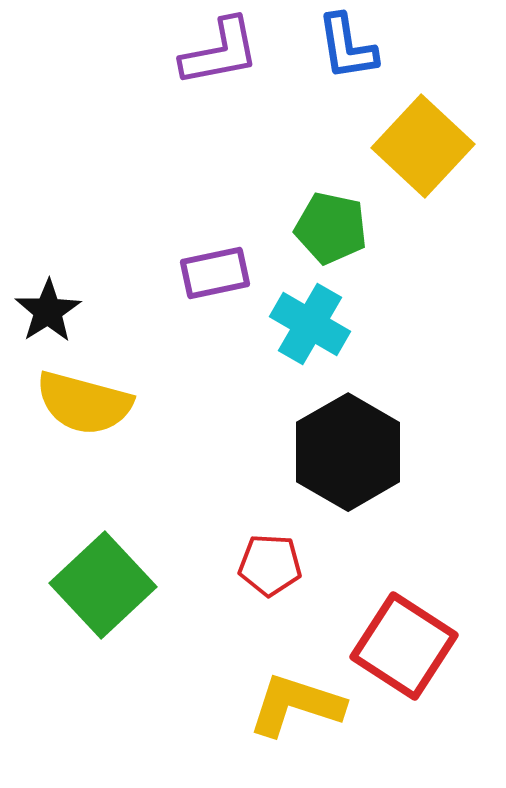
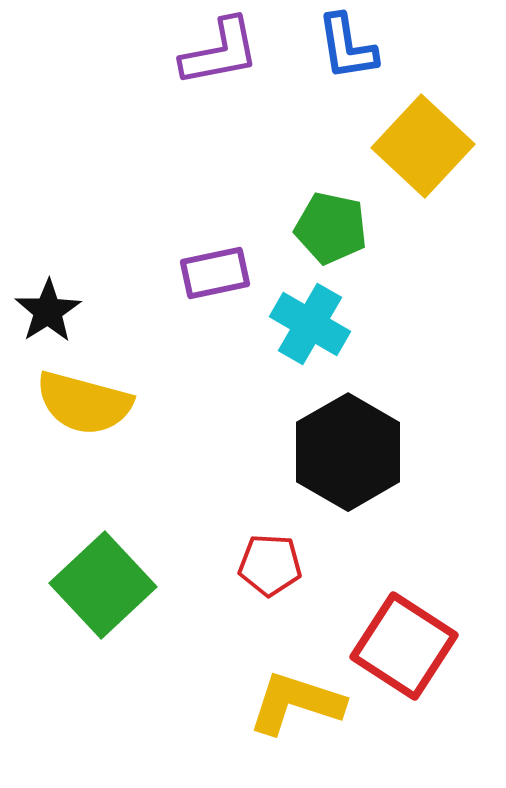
yellow L-shape: moved 2 px up
